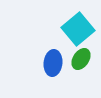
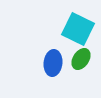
cyan square: rotated 24 degrees counterclockwise
